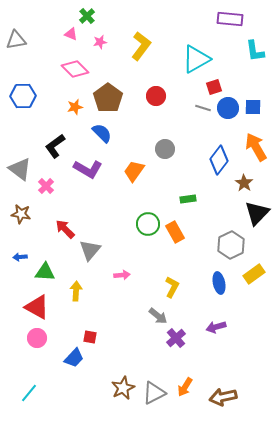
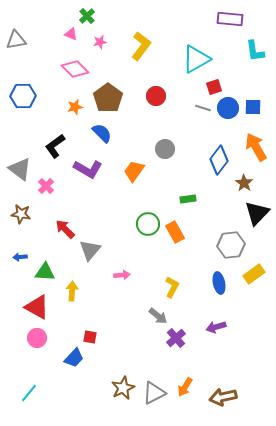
gray hexagon at (231, 245): rotated 20 degrees clockwise
yellow arrow at (76, 291): moved 4 px left
